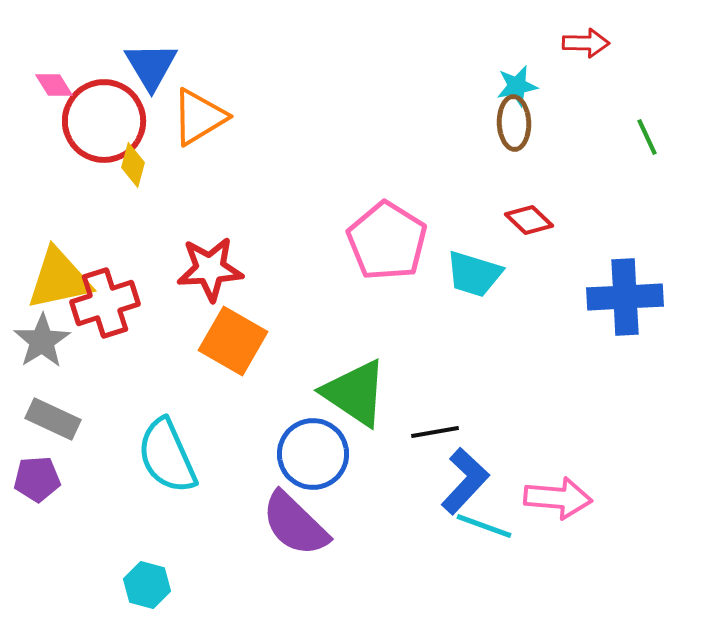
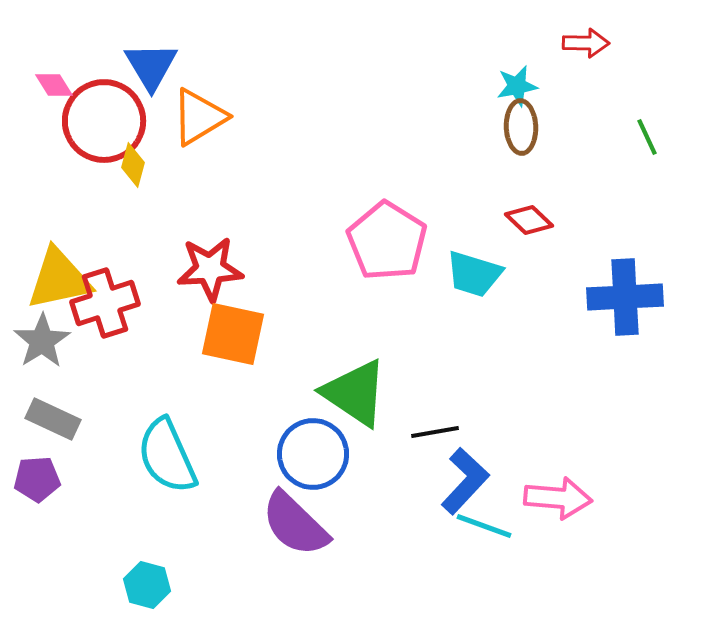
brown ellipse: moved 7 px right, 4 px down
orange square: moved 7 px up; rotated 18 degrees counterclockwise
